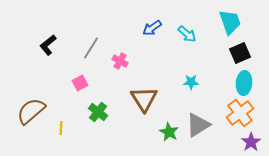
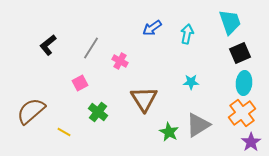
cyan arrow: rotated 120 degrees counterclockwise
orange cross: moved 2 px right
yellow line: moved 3 px right, 4 px down; rotated 64 degrees counterclockwise
